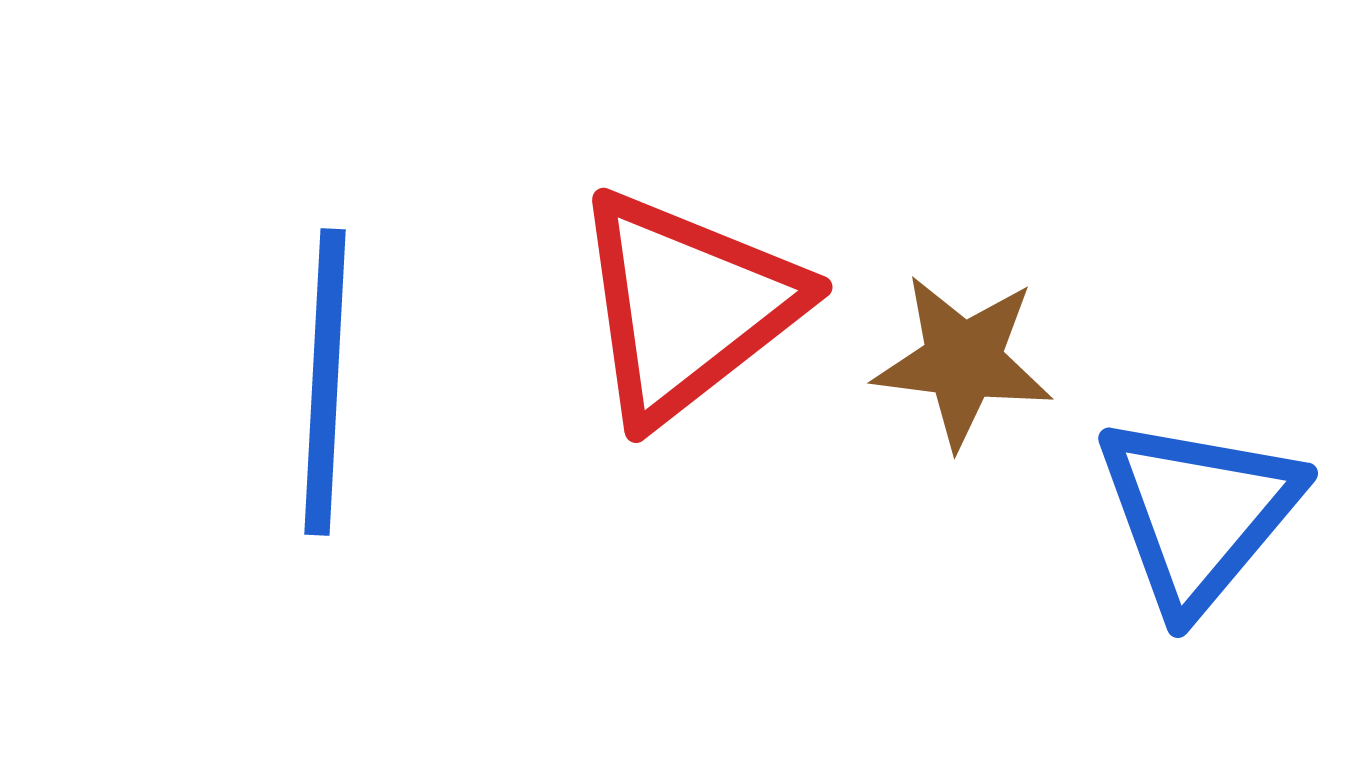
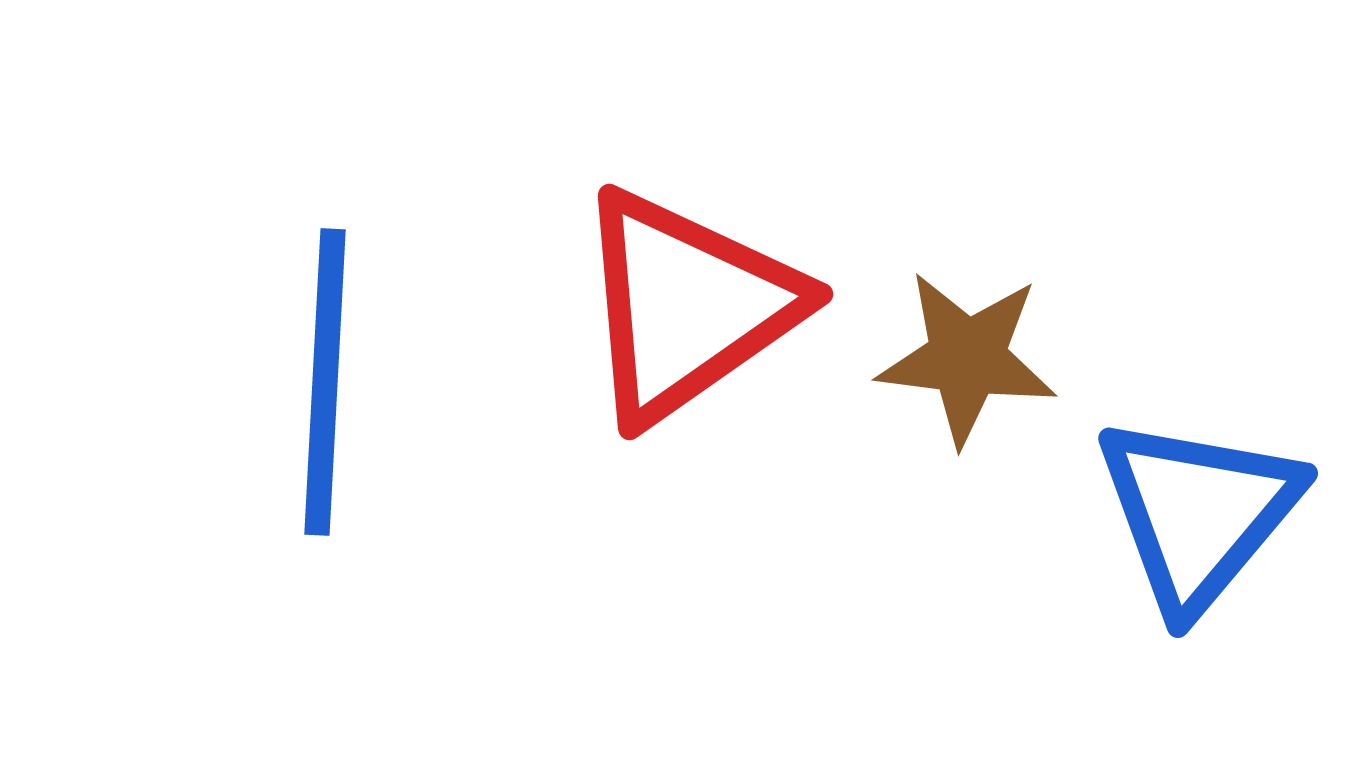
red triangle: rotated 3 degrees clockwise
brown star: moved 4 px right, 3 px up
